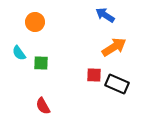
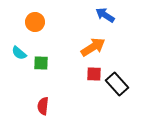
orange arrow: moved 21 px left
cyan semicircle: rotated 14 degrees counterclockwise
red square: moved 1 px up
black rectangle: rotated 25 degrees clockwise
red semicircle: rotated 36 degrees clockwise
